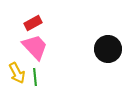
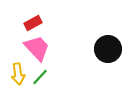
pink trapezoid: moved 2 px right, 1 px down
yellow arrow: moved 1 px right, 1 px down; rotated 20 degrees clockwise
green line: moved 5 px right; rotated 48 degrees clockwise
